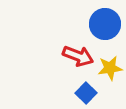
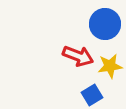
yellow star: moved 2 px up
blue square: moved 6 px right, 2 px down; rotated 15 degrees clockwise
